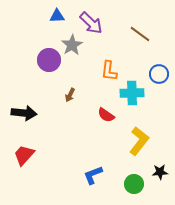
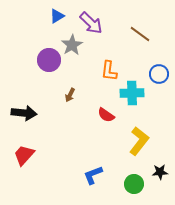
blue triangle: rotated 28 degrees counterclockwise
